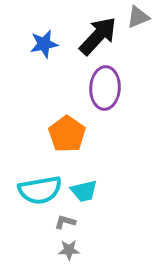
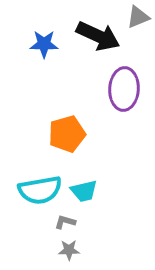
black arrow: rotated 72 degrees clockwise
blue star: rotated 12 degrees clockwise
purple ellipse: moved 19 px right, 1 px down
orange pentagon: rotated 21 degrees clockwise
